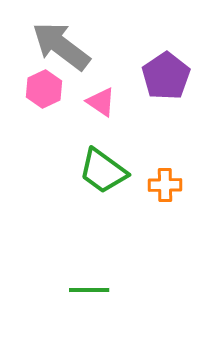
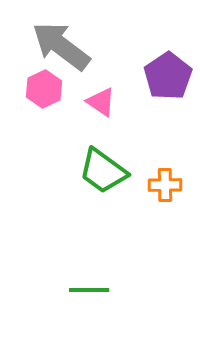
purple pentagon: moved 2 px right
